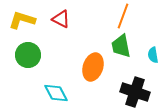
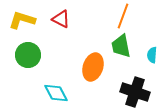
cyan semicircle: moved 1 px left; rotated 14 degrees clockwise
